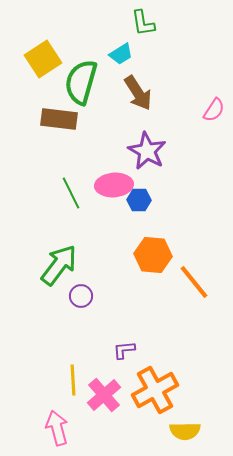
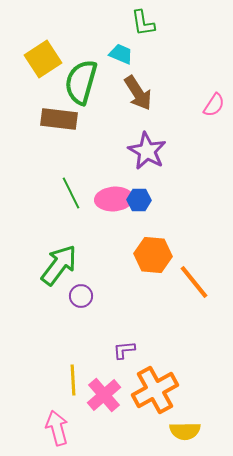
cyan trapezoid: rotated 125 degrees counterclockwise
pink semicircle: moved 5 px up
pink ellipse: moved 14 px down
